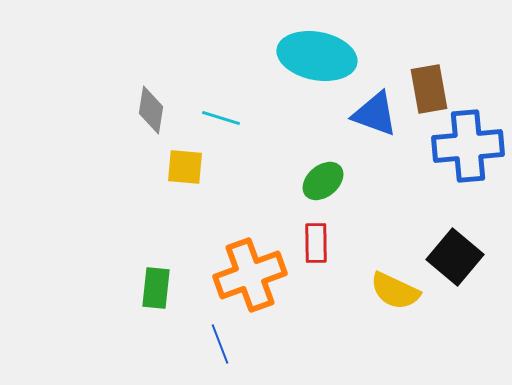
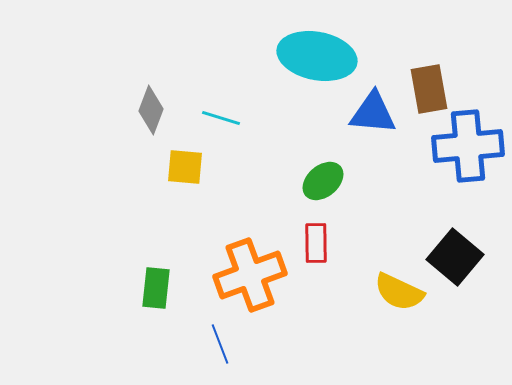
gray diamond: rotated 12 degrees clockwise
blue triangle: moved 2 px left, 1 px up; rotated 15 degrees counterclockwise
yellow semicircle: moved 4 px right, 1 px down
